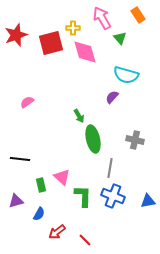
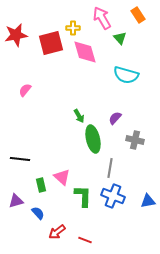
red star: rotated 10 degrees clockwise
purple semicircle: moved 3 px right, 21 px down
pink semicircle: moved 2 px left, 12 px up; rotated 16 degrees counterclockwise
blue semicircle: moved 1 px left, 1 px up; rotated 72 degrees counterclockwise
red line: rotated 24 degrees counterclockwise
